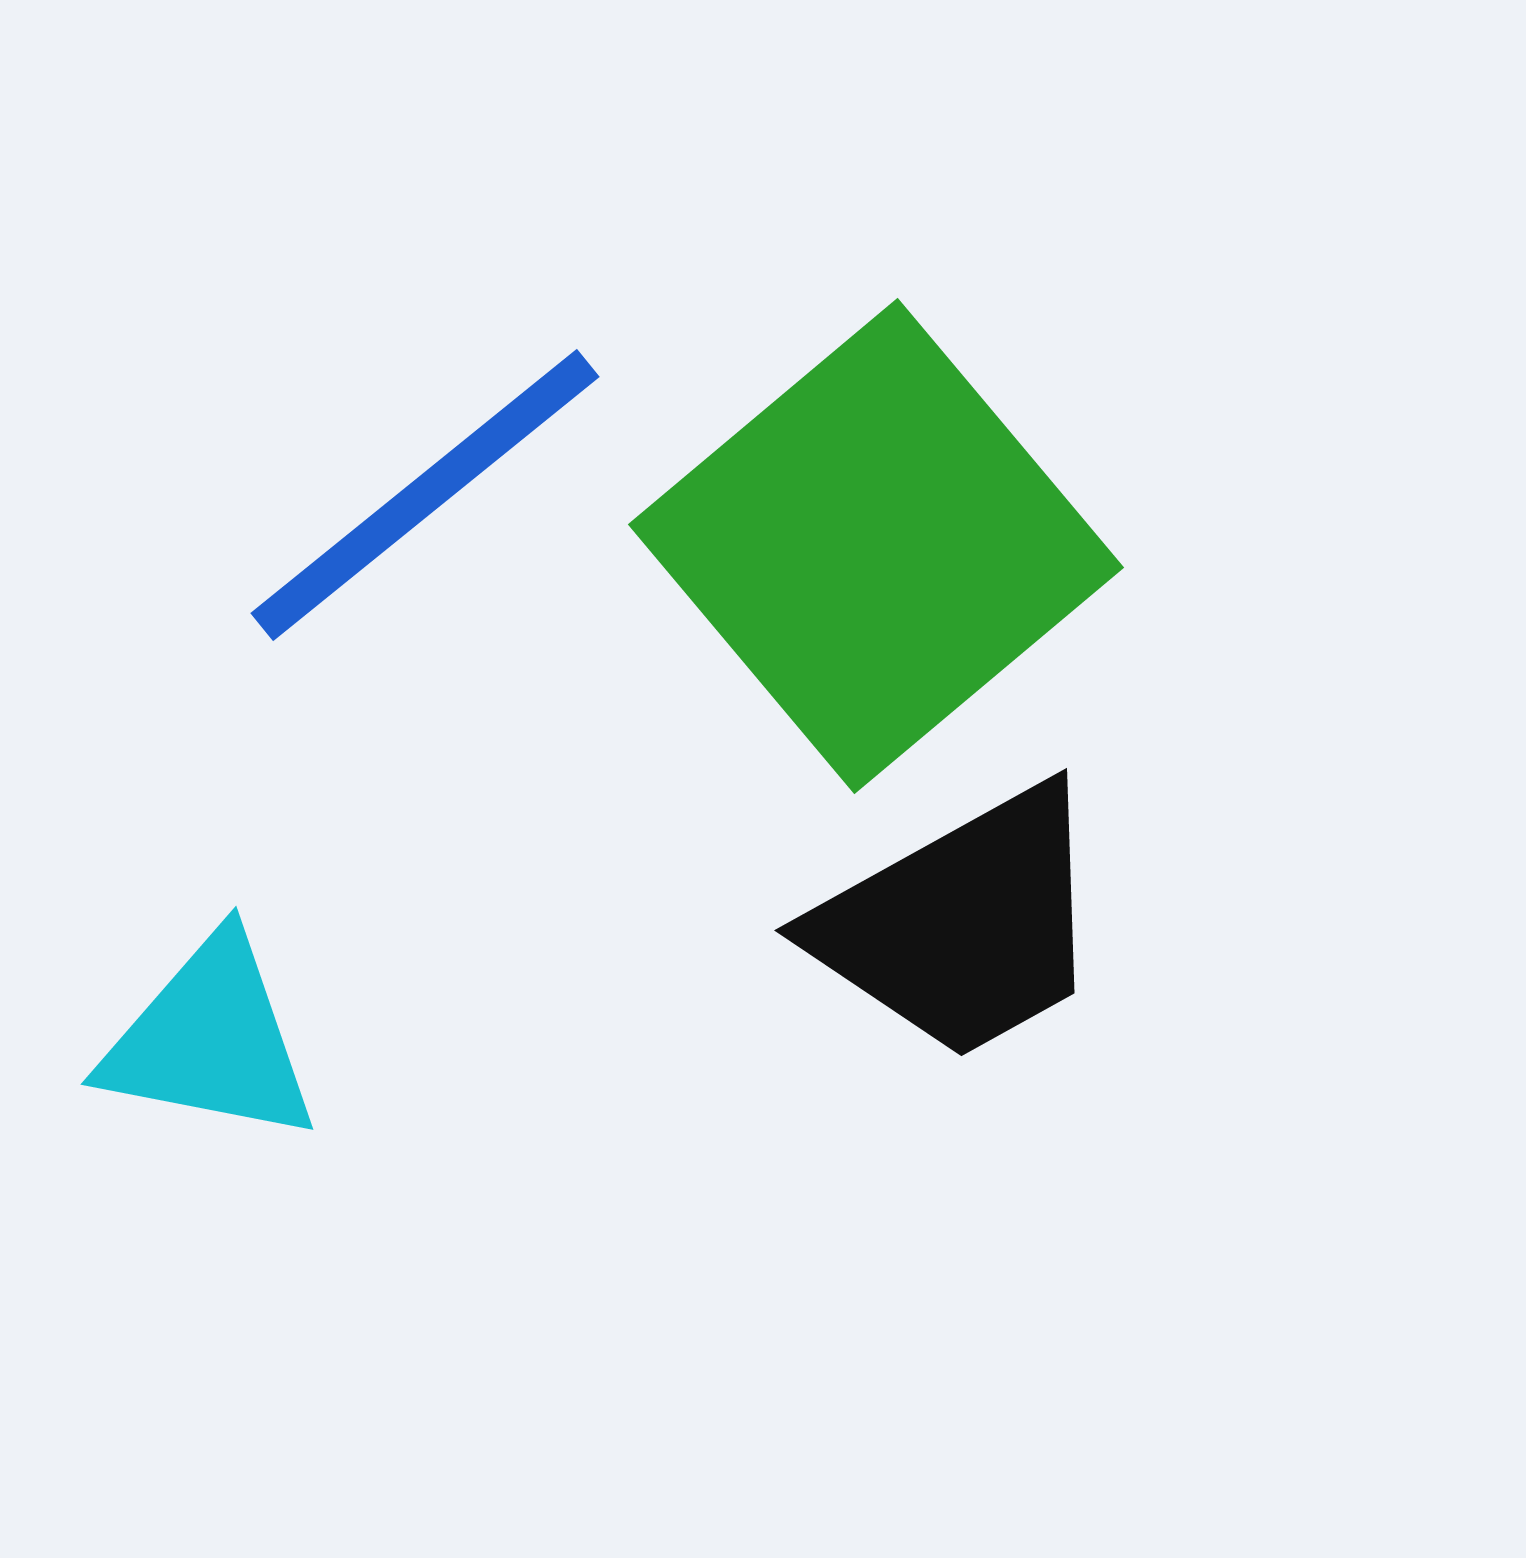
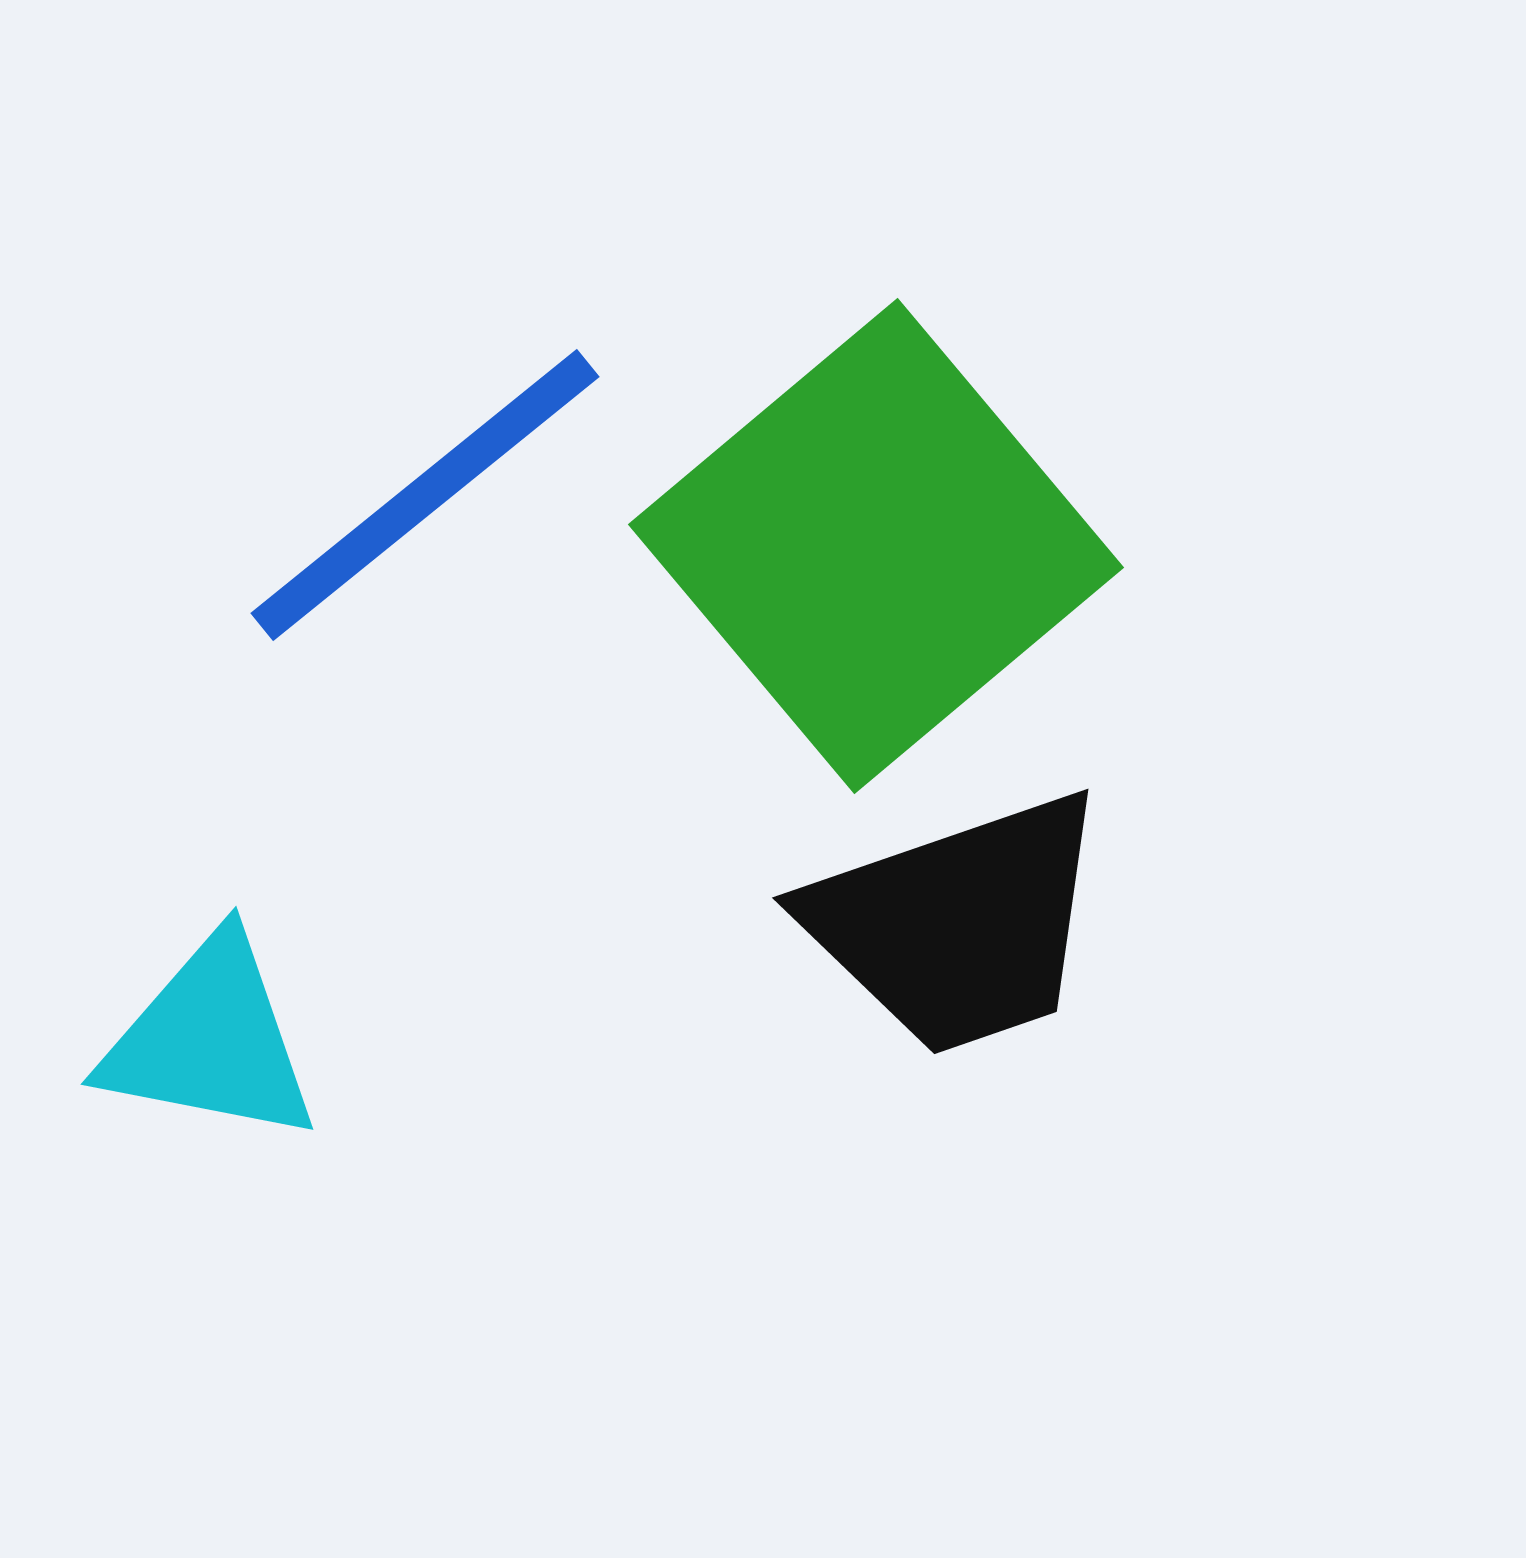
black trapezoid: moved 4 px left; rotated 10 degrees clockwise
